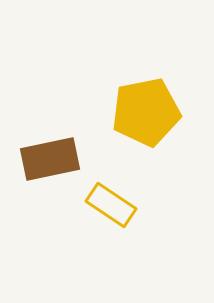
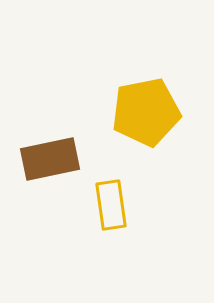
yellow rectangle: rotated 48 degrees clockwise
